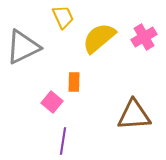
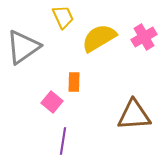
yellow semicircle: rotated 9 degrees clockwise
gray triangle: rotated 9 degrees counterclockwise
